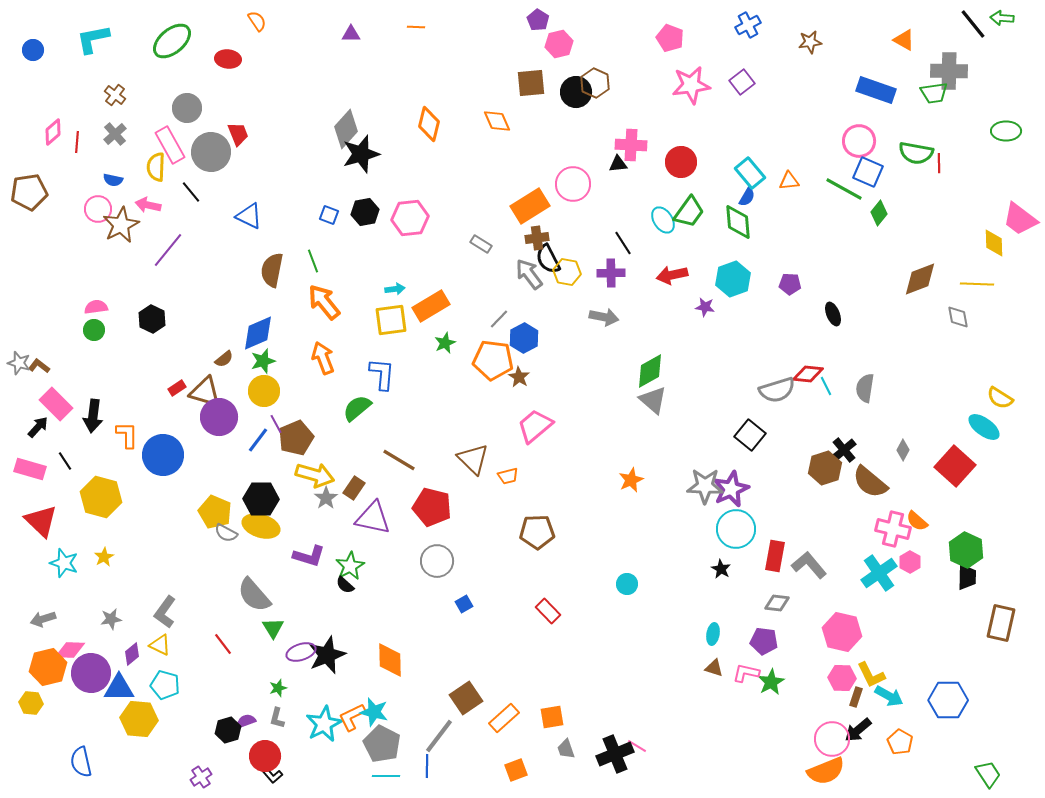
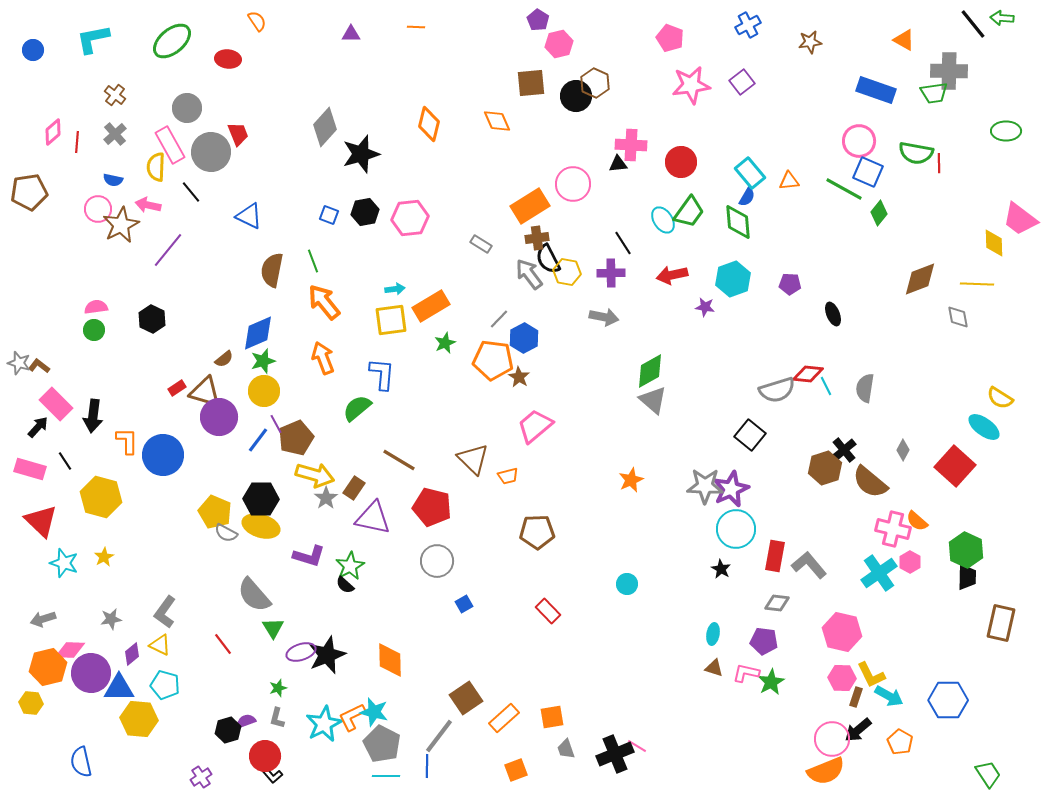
black circle at (576, 92): moved 4 px down
gray diamond at (346, 129): moved 21 px left, 2 px up
orange L-shape at (127, 435): moved 6 px down
